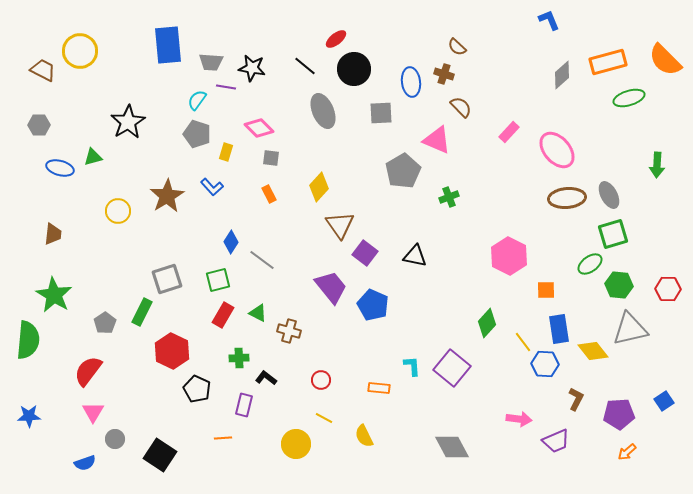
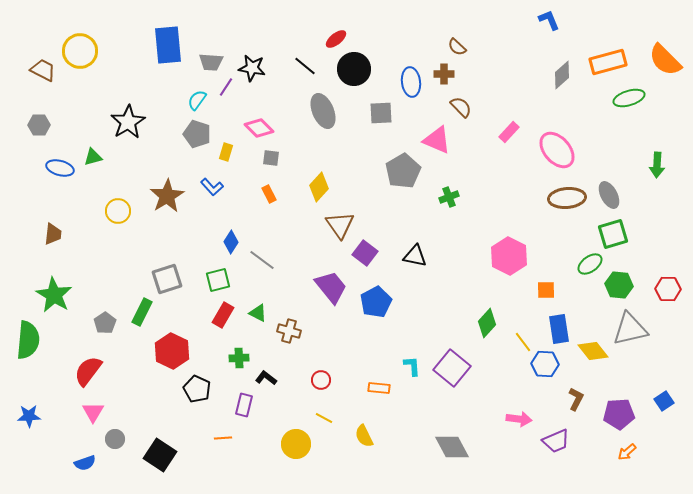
brown cross at (444, 74): rotated 18 degrees counterclockwise
purple line at (226, 87): rotated 66 degrees counterclockwise
blue pentagon at (373, 305): moved 3 px right, 3 px up; rotated 20 degrees clockwise
